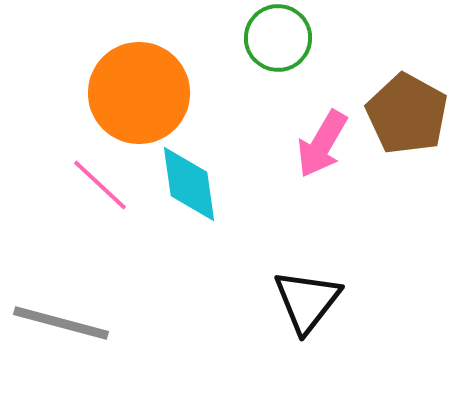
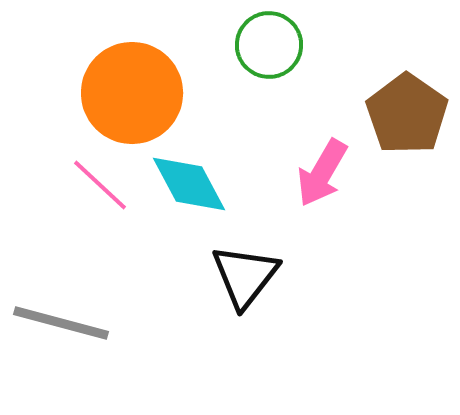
green circle: moved 9 px left, 7 px down
orange circle: moved 7 px left
brown pentagon: rotated 6 degrees clockwise
pink arrow: moved 29 px down
cyan diamond: rotated 20 degrees counterclockwise
black triangle: moved 62 px left, 25 px up
